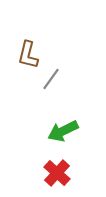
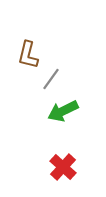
green arrow: moved 20 px up
red cross: moved 6 px right, 6 px up
